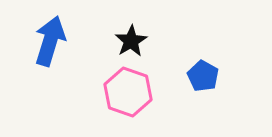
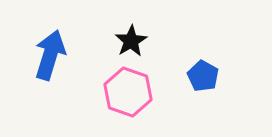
blue arrow: moved 14 px down
